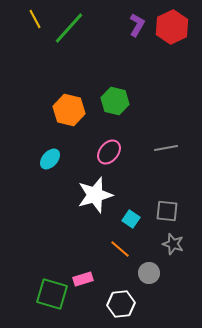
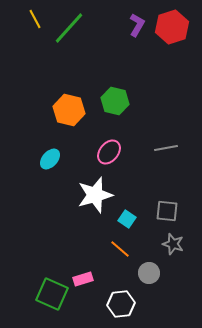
red hexagon: rotated 8 degrees clockwise
cyan square: moved 4 px left
green square: rotated 8 degrees clockwise
